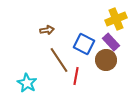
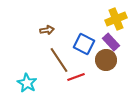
red line: moved 1 px down; rotated 60 degrees clockwise
